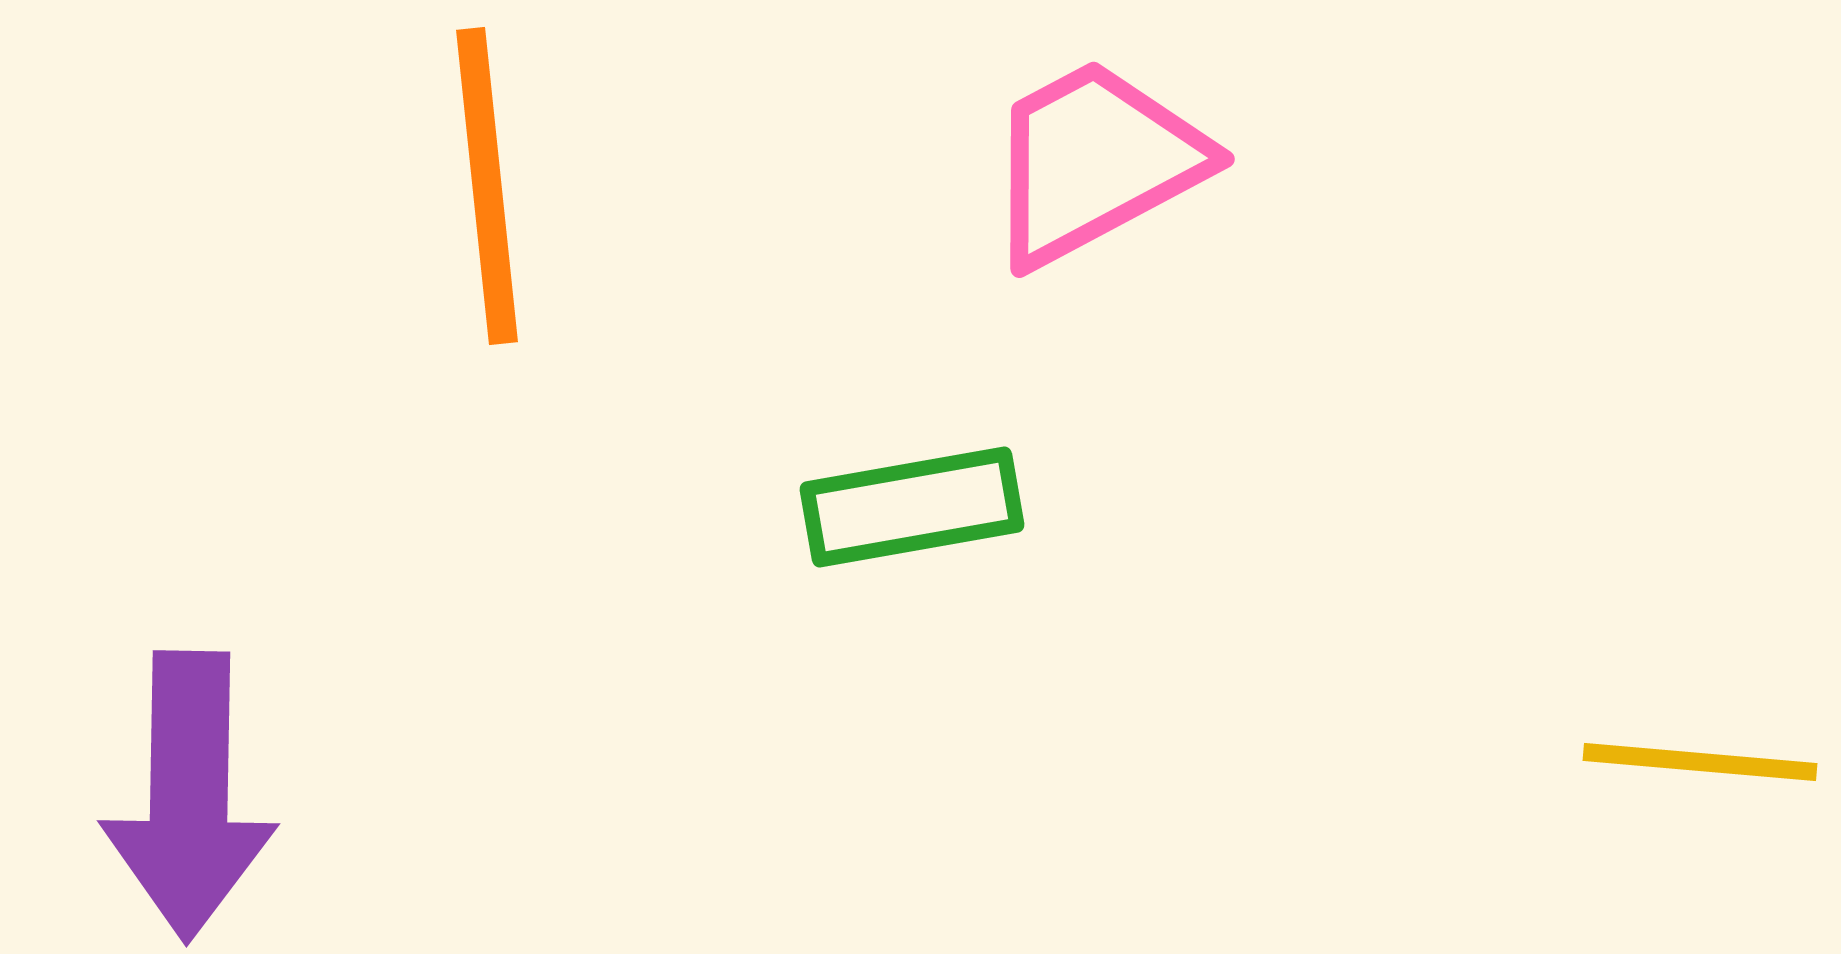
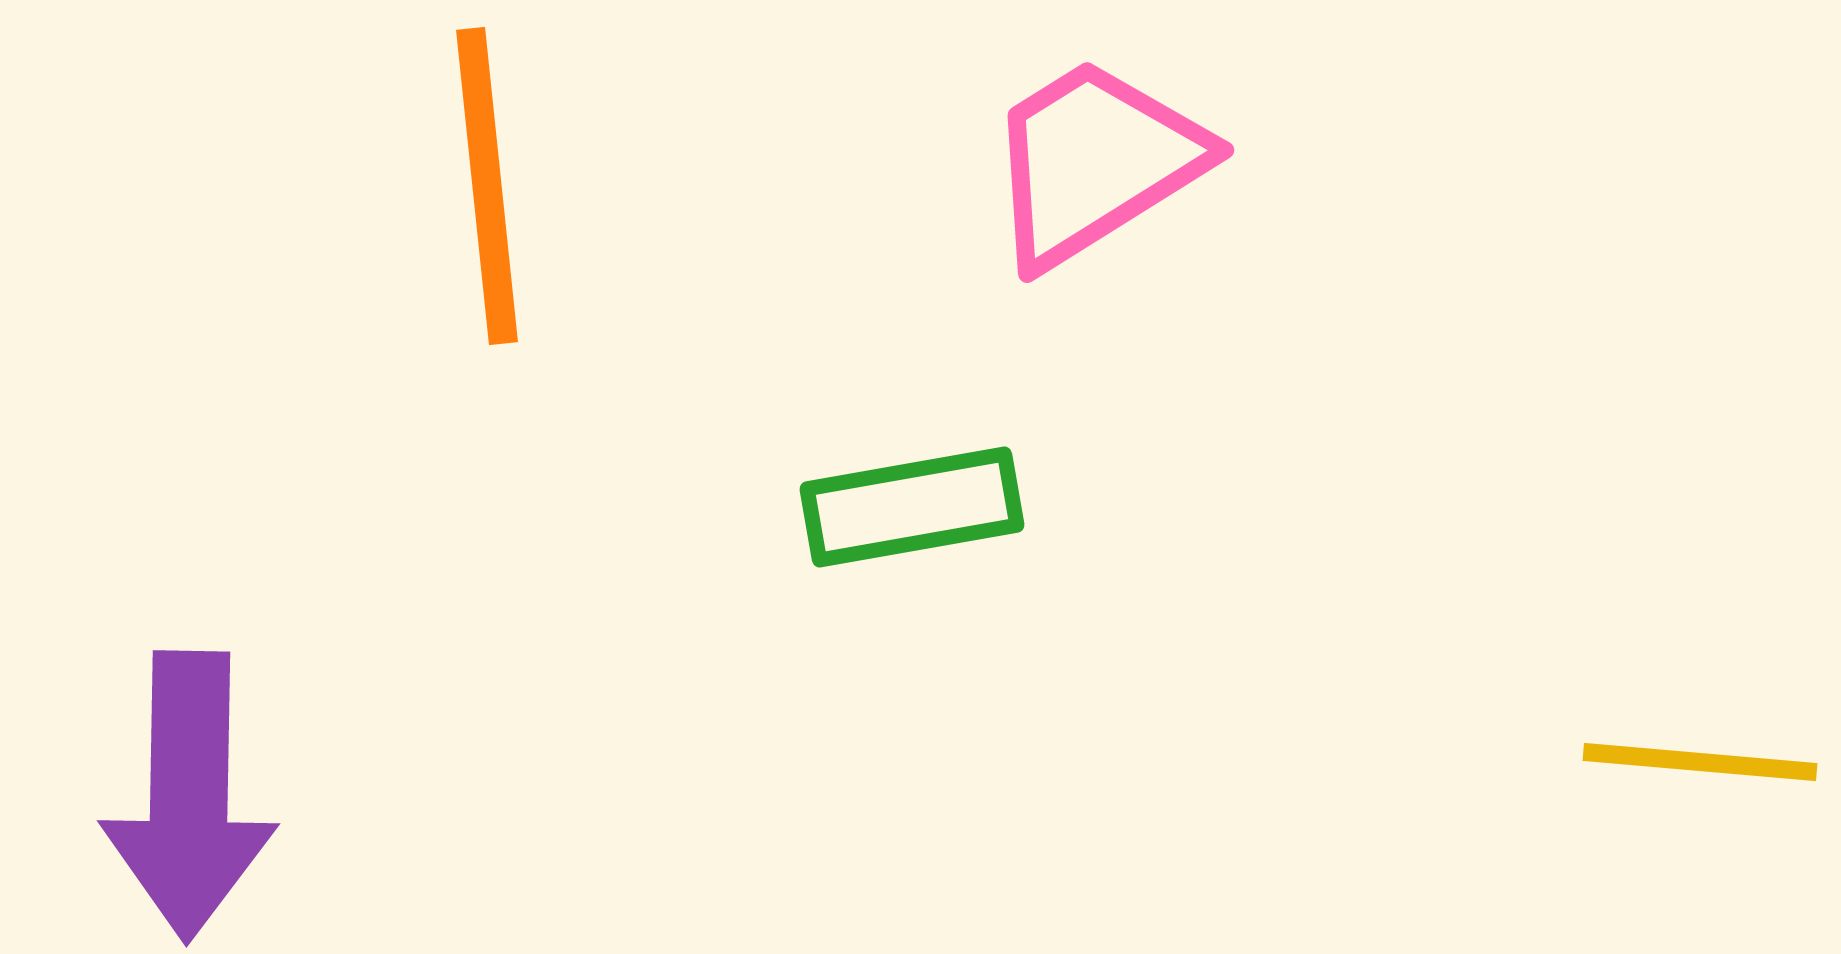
pink trapezoid: rotated 4 degrees counterclockwise
